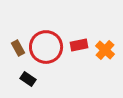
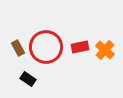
red rectangle: moved 1 px right, 2 px down
